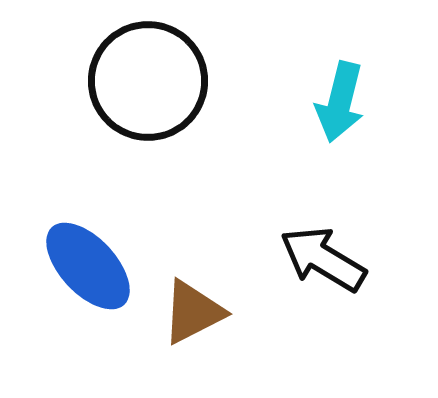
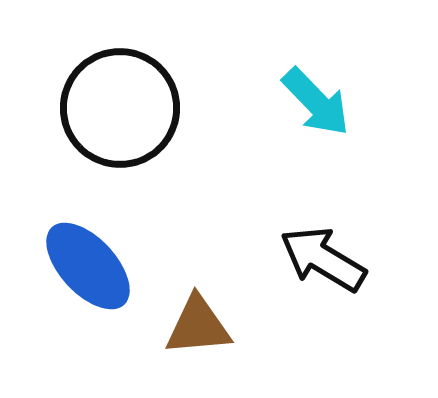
black circle: moved 28 px left, 27 px down
cyan arrow: moved 24 px left; rotated 58 degrees counterclockwise
brown triangle: moved 5 px right, 14 px down; rotated 22 degrees clockwise
